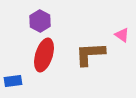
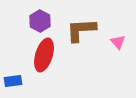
pink triangle: moved 4 px left, 7 px down; rotated 14 degrees clockwise
brown L-shape: moved 9 px left, 24 px up
